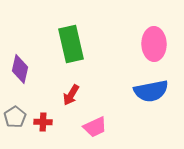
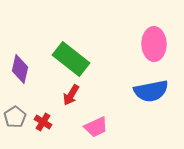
green rectangle: moved 15 px down; rotated 39 degrees counterclockwise
red cross: rotated 30 degrees clockwise
pink trapezoid: moved 1 px right
